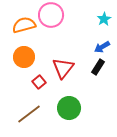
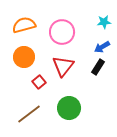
pink circle: moved 11 px right, 17 px down
cyan star: moved 3 px down; rotated 24 degrees clockwise
red triangle: moved 2 px up
